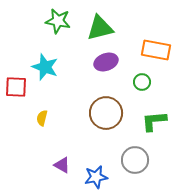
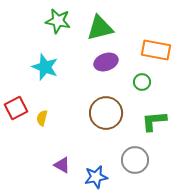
red square: moved 21 px down; rotated 30 degrees counterclockwise
